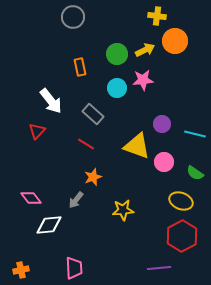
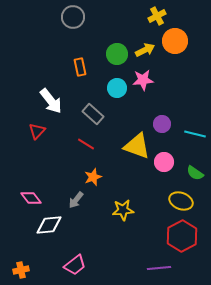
yellow cross: rotated 36 degrees counterclockwise
pink trapezoid: moved 1 px right, 3 px up; rotated 55 degrees clockwise
